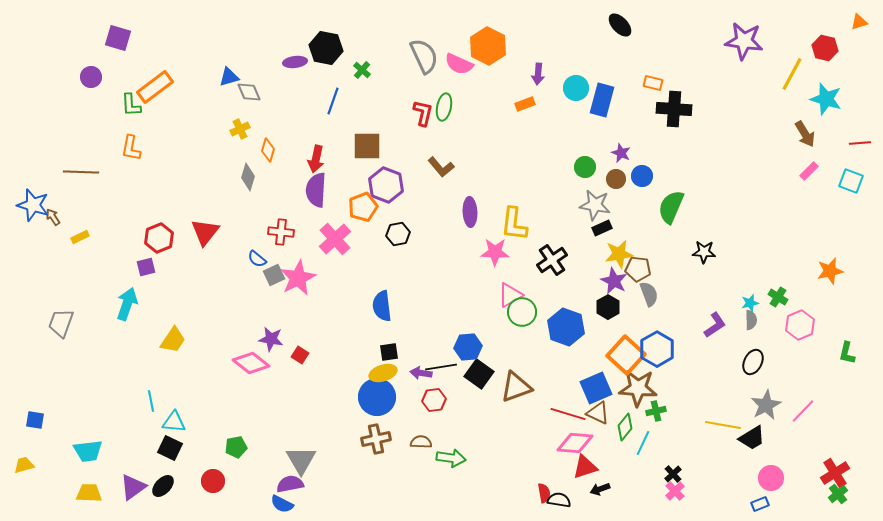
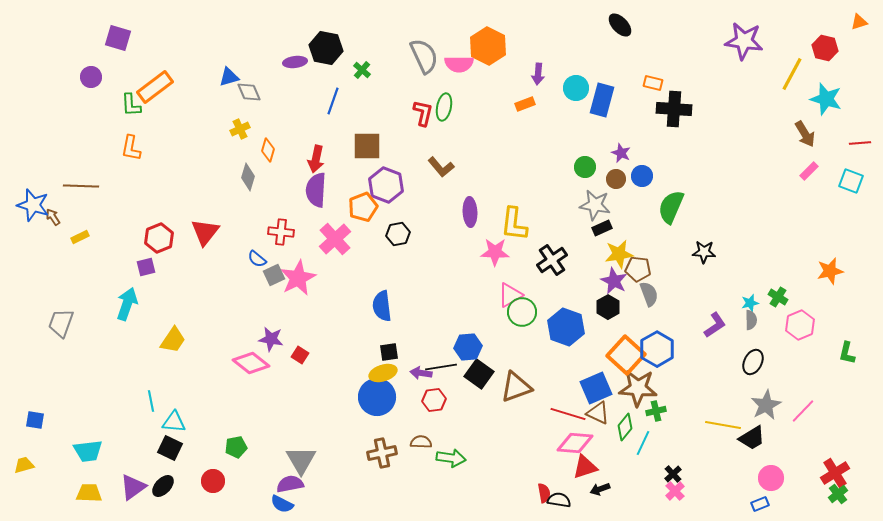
pink semicircle at (459, 64): rotated 24 degrees counterclockwise
brown line at (81, 172): moved 14 px down
brown cross at (376, 439): moved 6 px right, 14 px down
